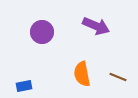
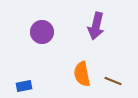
purple arrow: rotated 80 degrees clockwise
brown line: moved 5 px left, 4 px down
